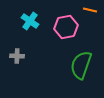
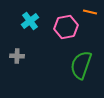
orange line: moved 2 px down
cyan cross: rotated 18 degrees clockwise
